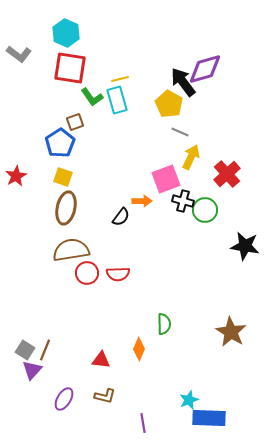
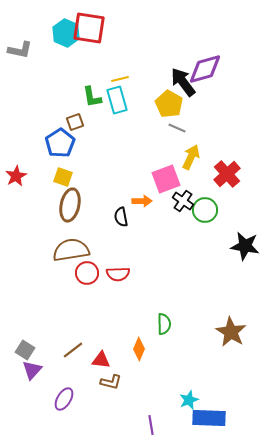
gray L-shape: moved 1 px right, 4 px up; rotated 25 degrees counterclockwise
red square: moved 19 px right, 40 px up
green L-shape: rotated 25 degrees clockwise
gray line: moved 3 px left, 4 px up
black cross: rotated 20 degrees clockwise
brown ellipse: moved 4 px right, 3 px up
black semicircle: rotated 132 degrees clockwise
brown line: moved 28 px right; rotated 30 degrees clockwise
brown L-shape: moved 6 px right, 14 px up
purple line: moved 8 px right, 2 px down
